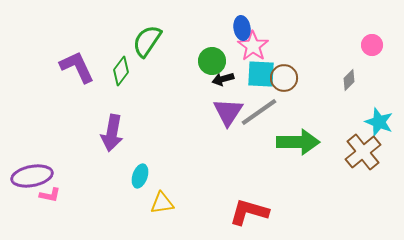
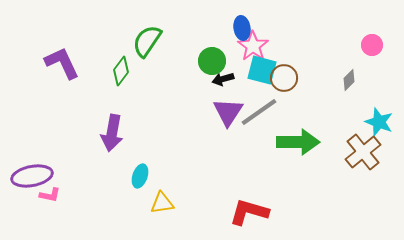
purple L-shape: moved 15 px left, 4 px up
cyan square: moved 1 px right, 4 px up; rotated 12 degrees clockwise
